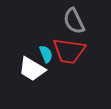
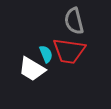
gray semicircle: rotated 12 degrees clockwise
